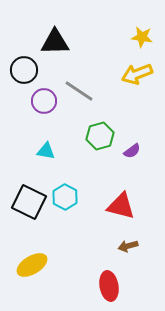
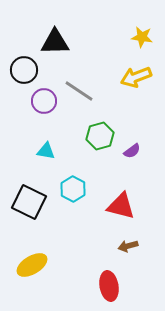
yellow arrow: moved 1 px left, 3 px down
cyan hexagon: moved 8 px right, 8 px up
